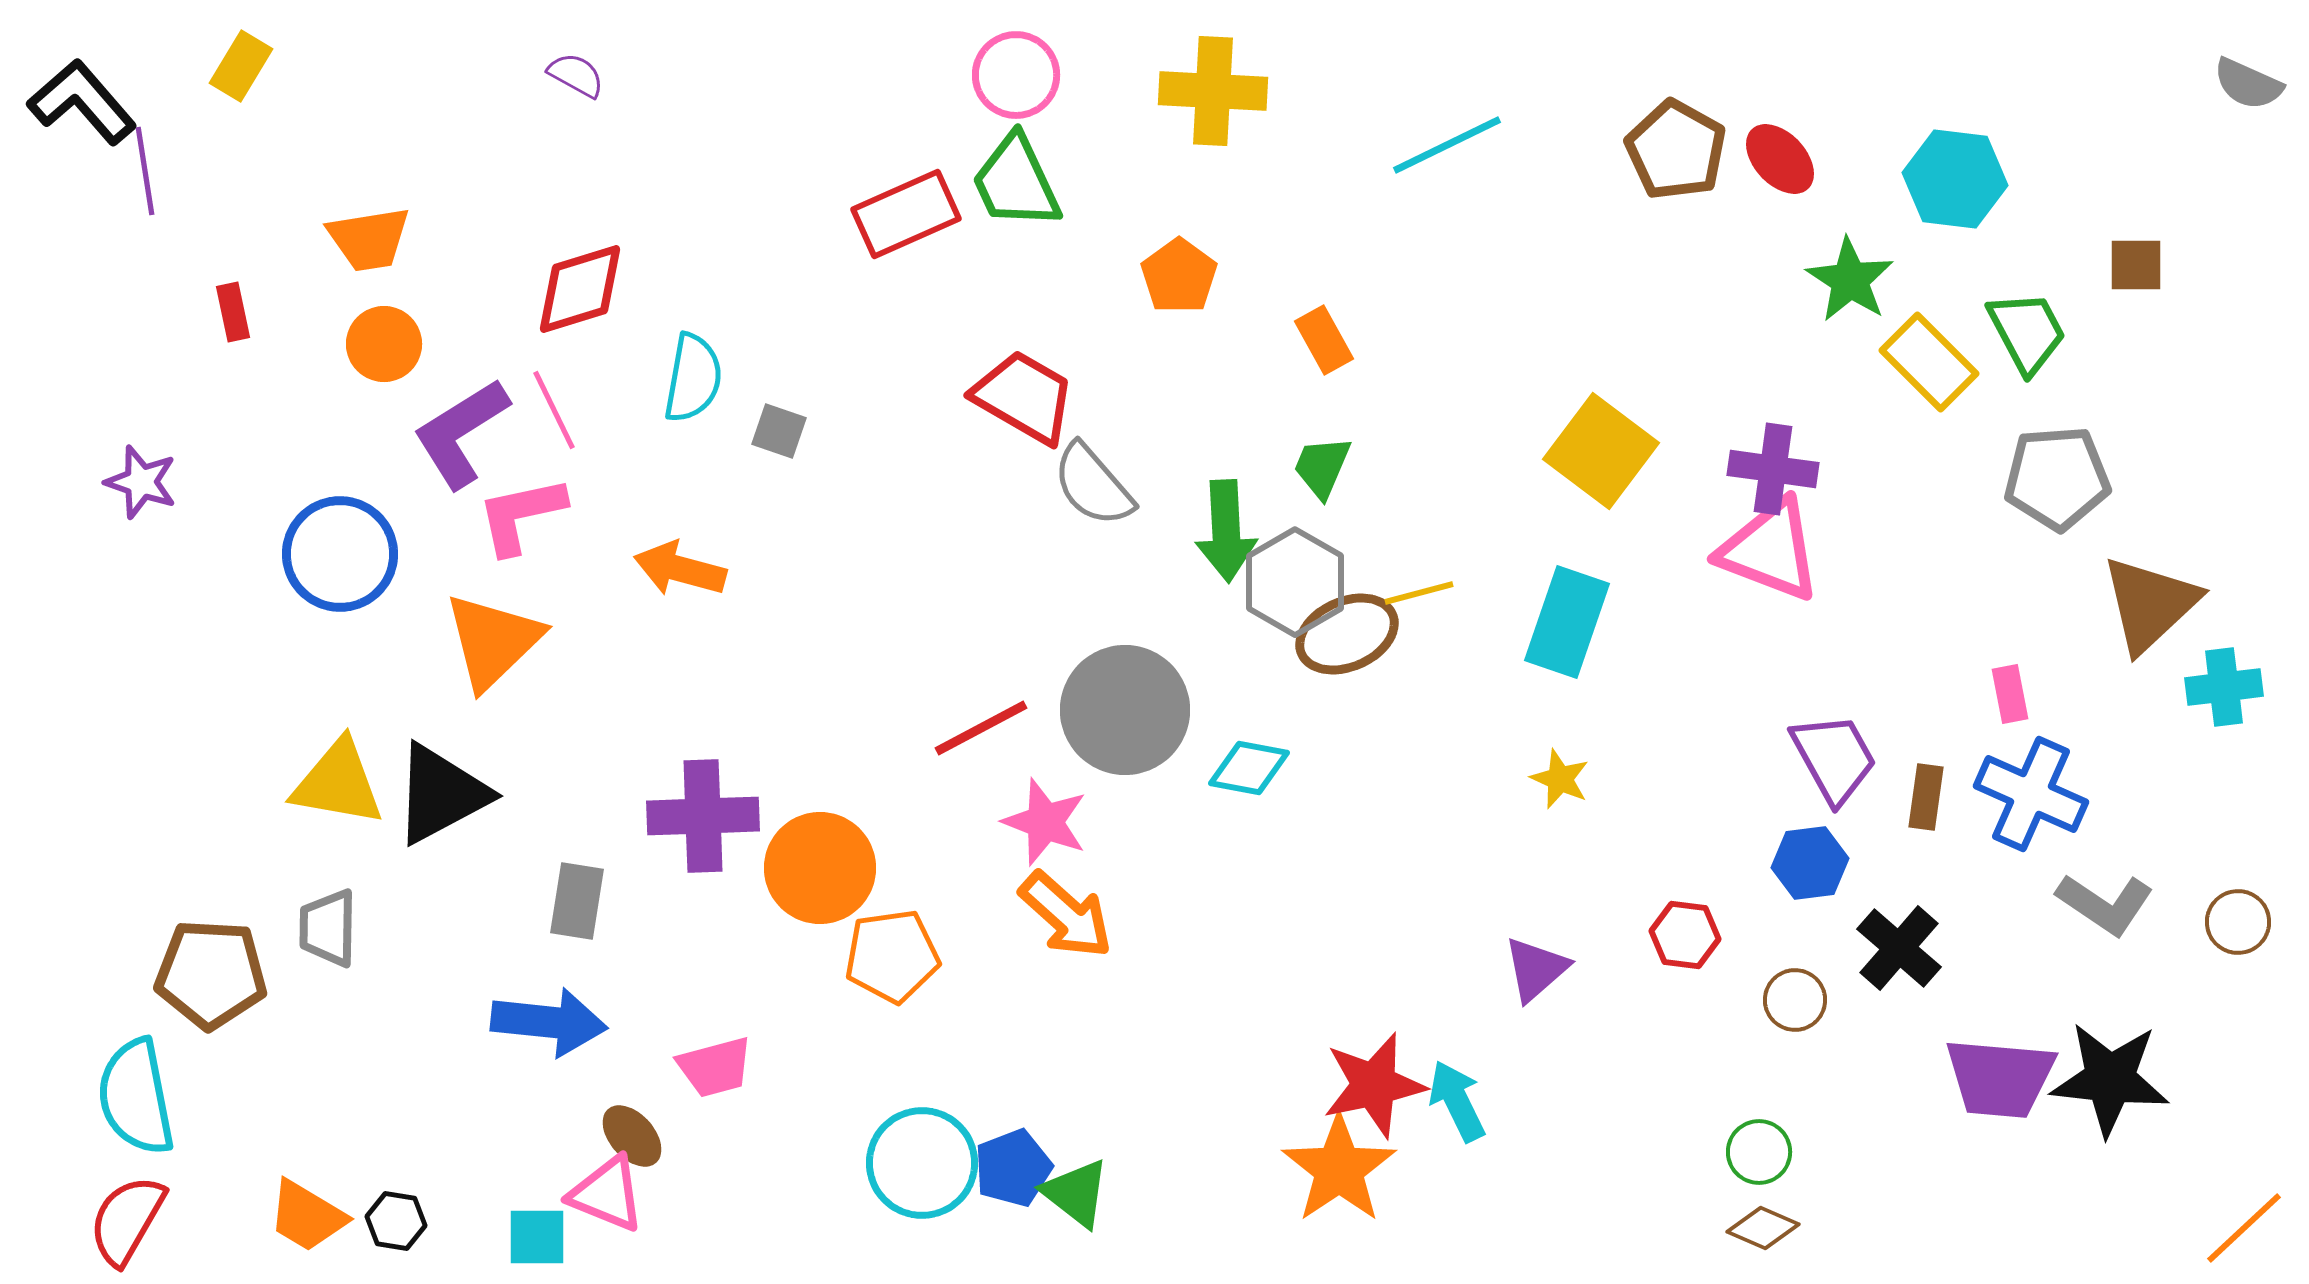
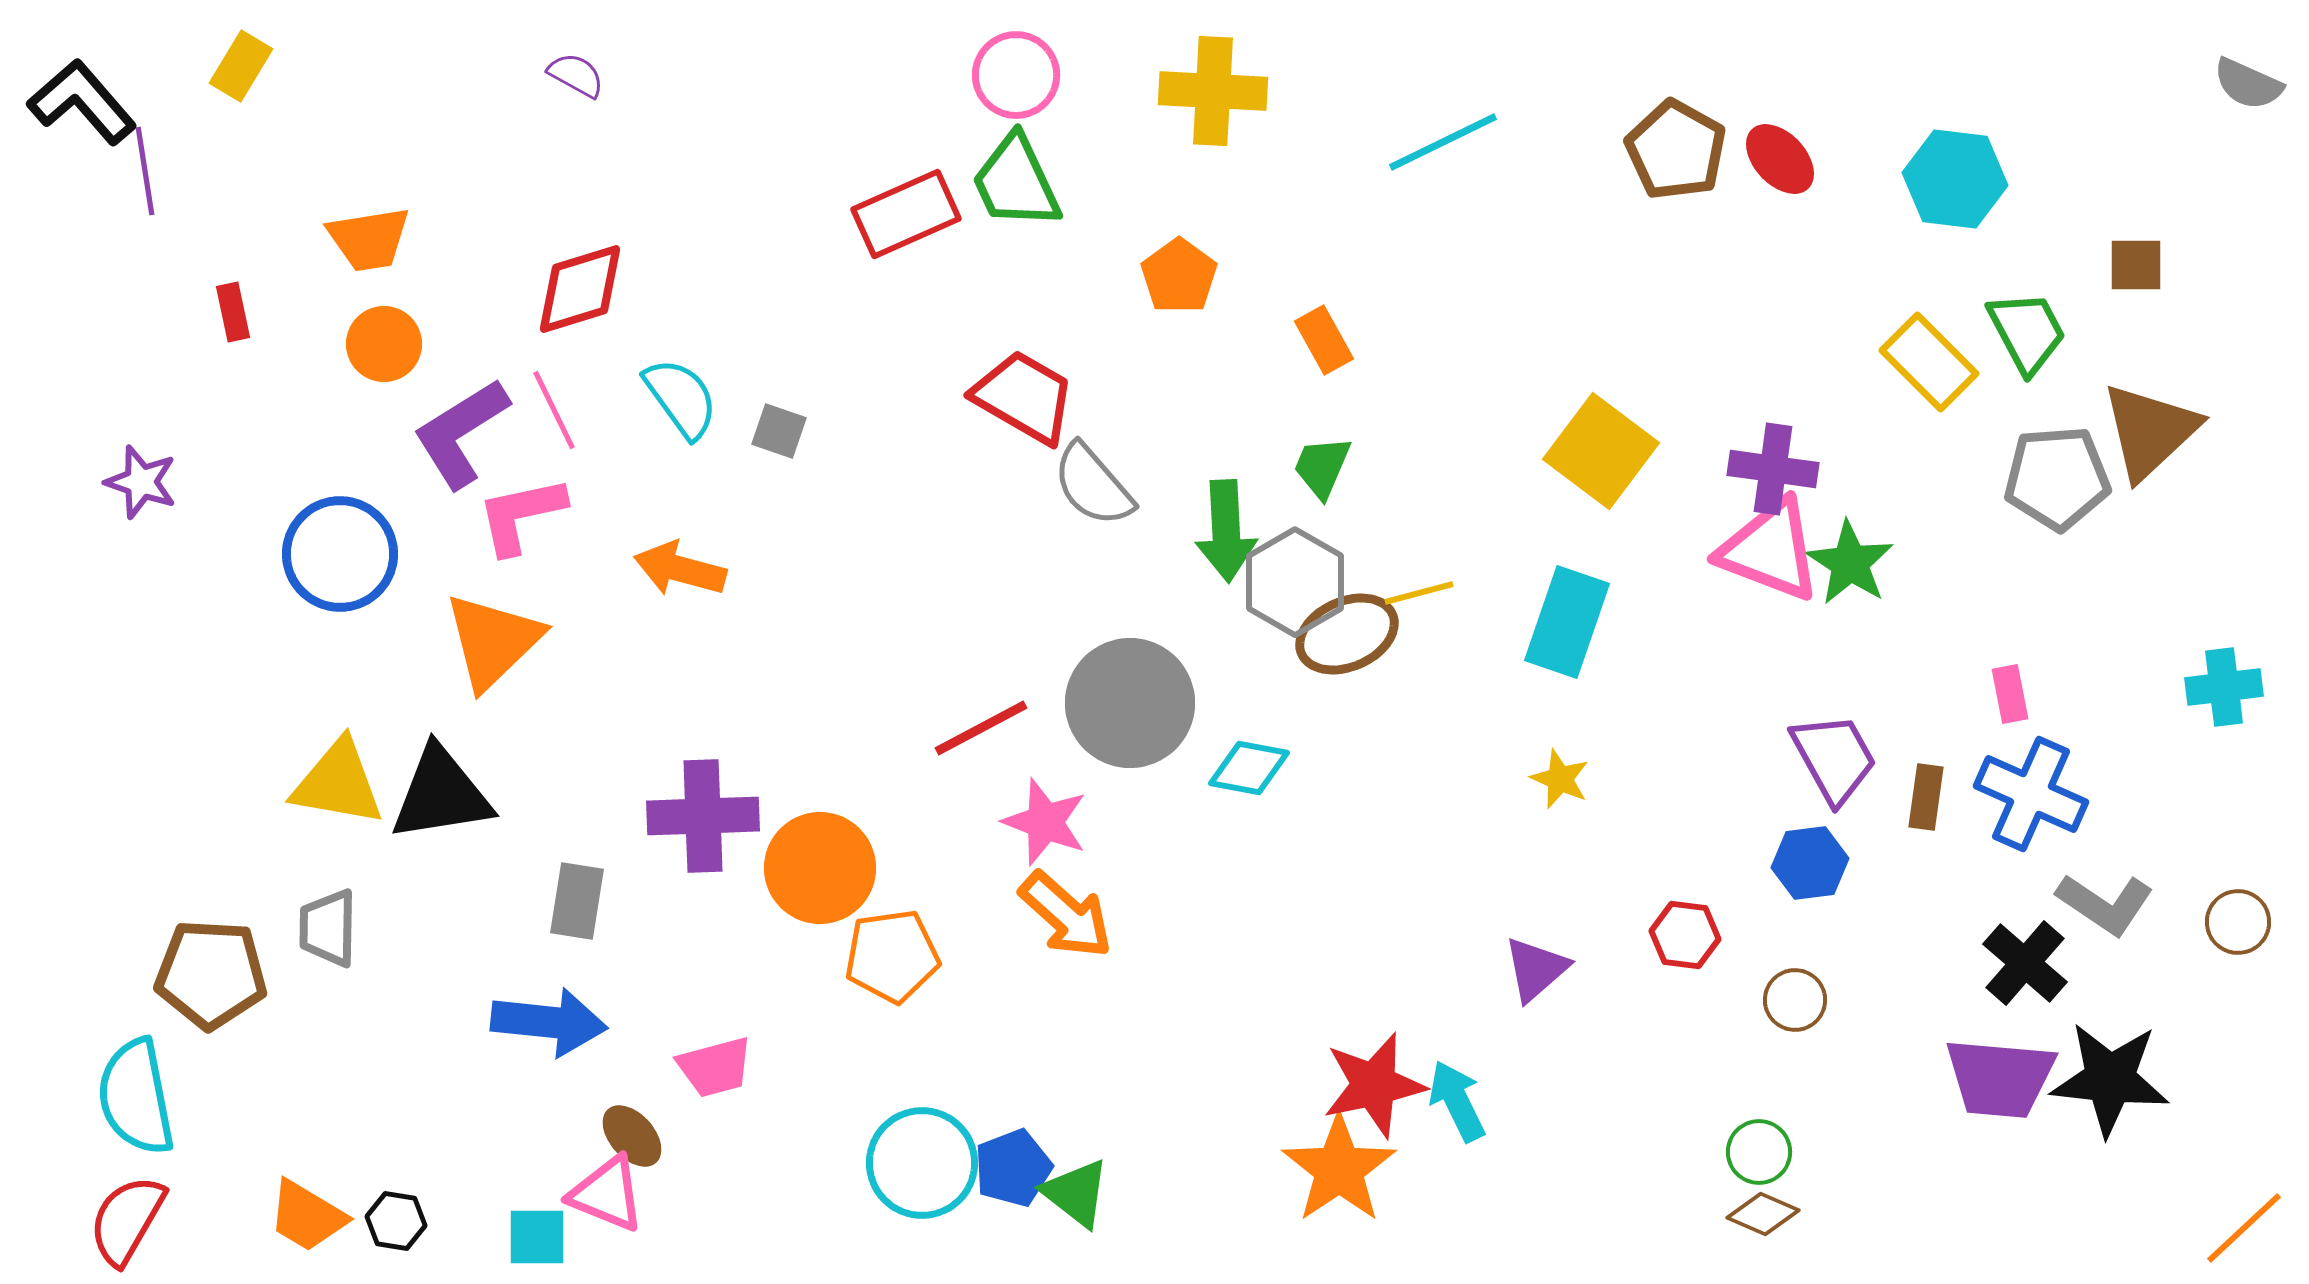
cyan line at (1447, 145): moved 4 px left, 3 px up
green star at (1850, 280): moved 283 px down
cyan semicircle at (693, 378): moved 12 px left, 20 px down; rotated 46 degrees counterclockwise
brown triangle at (2150, 604): moved 173 px up
gray circle at (1125, 710): moved 5 px right, 7 px up
black triangle at (441, 794): rotated 19 degrees clockwise
black cross at (1899, 948): moved 126 px right, 15 px down
brown diamond at (1763, 1228): moved 14 px up
